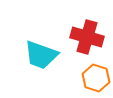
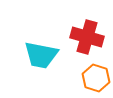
cyan trapezoid: rotated 9 degrees counterclockwise
